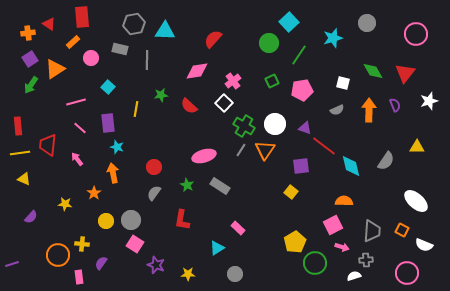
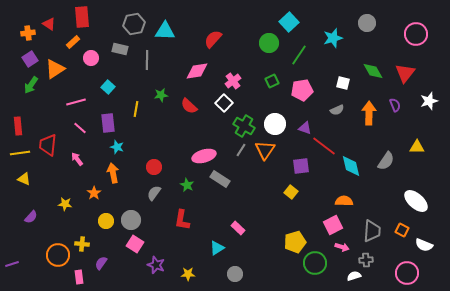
orange arrow at (369, 110): moved 3 px down
gray rectangle at (220, 186): moved 7 px up
yellow pentagon at (295, 242): rotated 15 degrees clockwise
